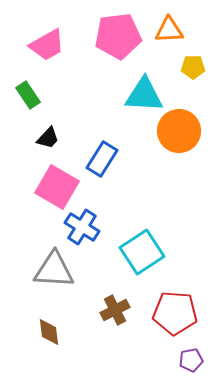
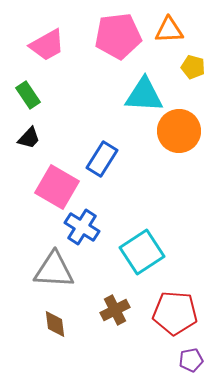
yellow pentagon: rotated 15 degrees clockwise
black trapezoid: moved 19 px left
brown diamond: moved 6 px right, 8 px up
